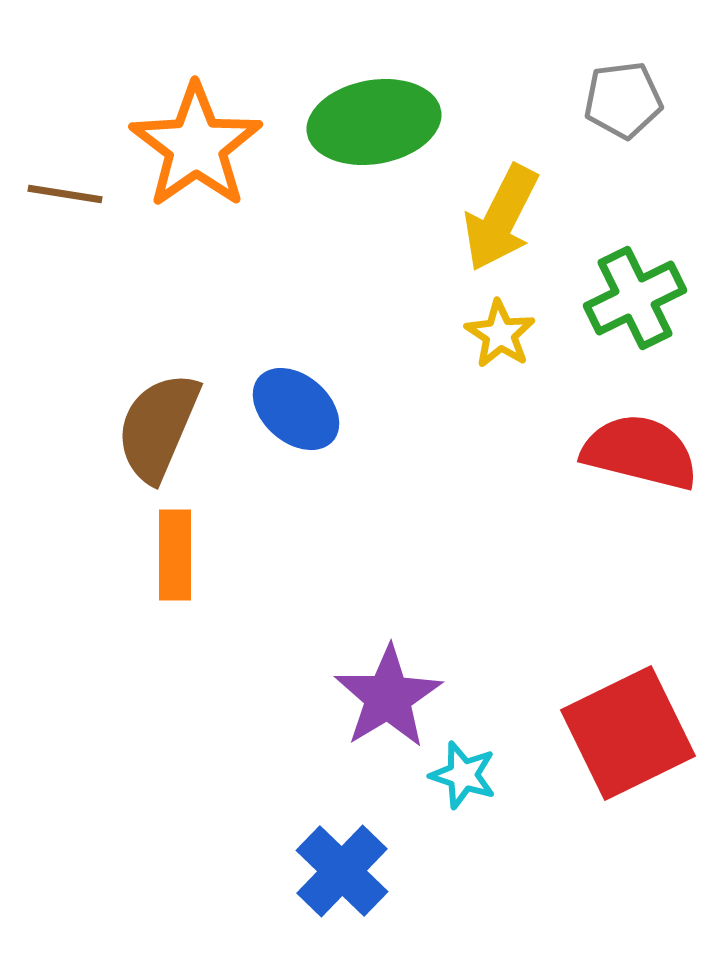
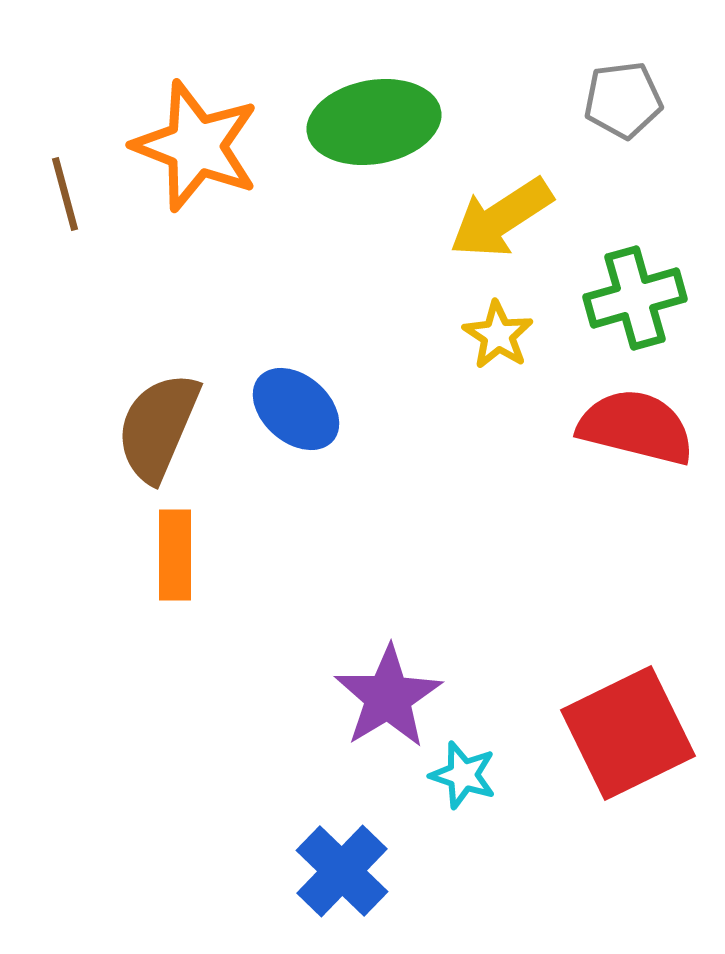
orange star: rotated 16 degrees counterclockwise
brown line: rotated 66 degrees clockwise
yellow arrow: rotated 30 degrees clockwise
green cross: rotated 10 degrees clockwise
yellow star: moved 2 px left, 1 px down
red semicircle: moved 4 px left, 25 px up
